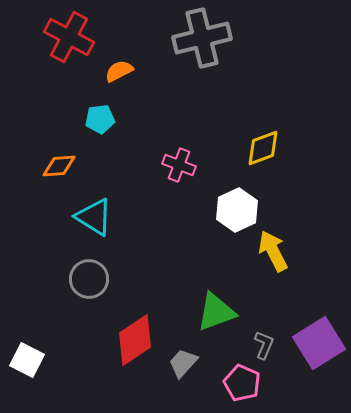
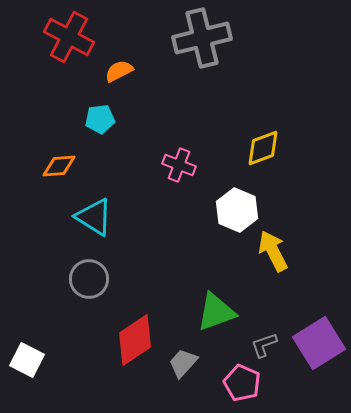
white hexagon: rotated 12 degrees counterclockwise
gray L-shape: rotated 132 degrees counterclockwise
